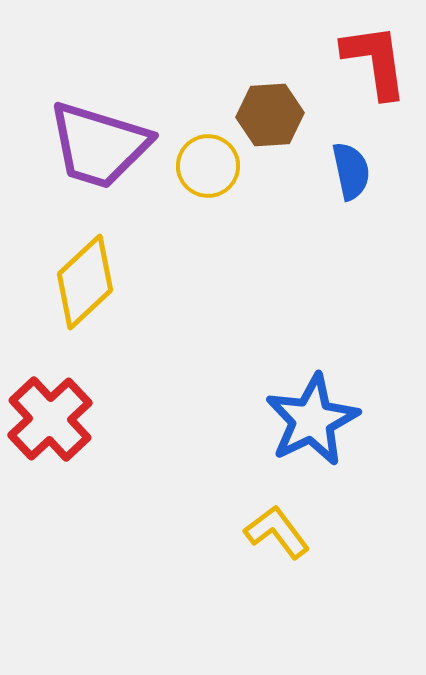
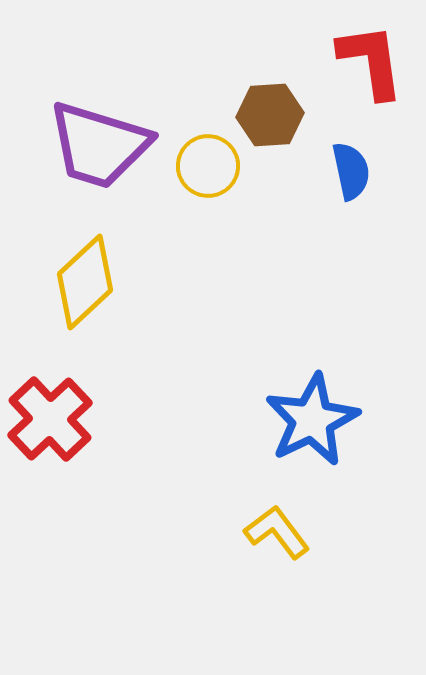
red L-shape: moved 4 px left
